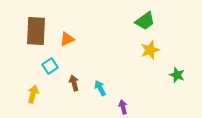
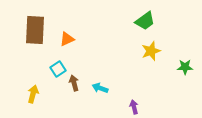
brown rectangle: moved 1 px left, 1 px up
yellow star: moved 1 px right, 1 px down
cyan square: moved 8 px right, 3 px down
green star: moved 8 px right, 8 px up; rotated 21 degrees counterclockwise
cyan arrow: rotated 42 degrees counterclockwise
purple arrow: moved 11 px right
